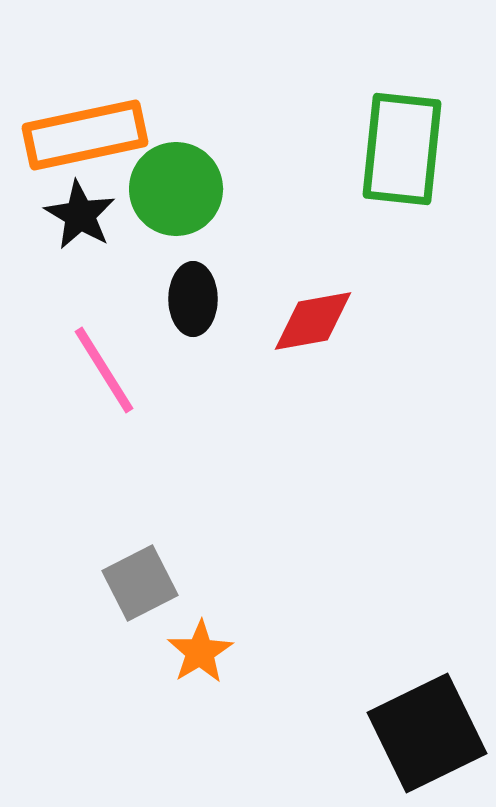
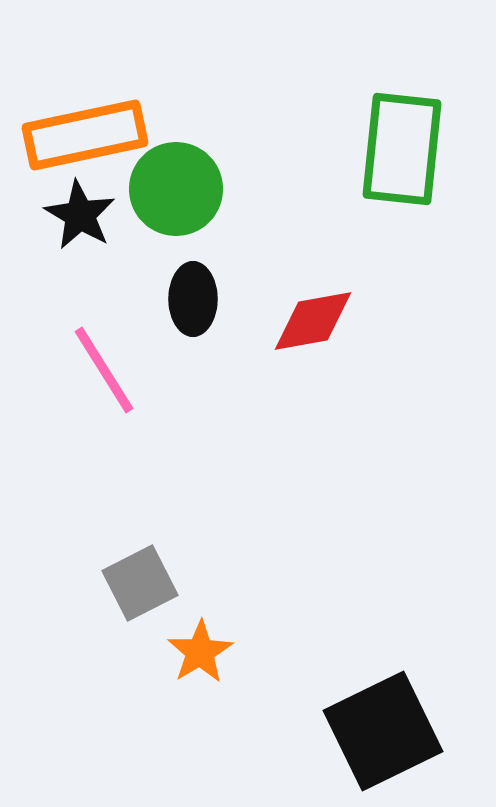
black square: moved 44 px left, 2 px up
